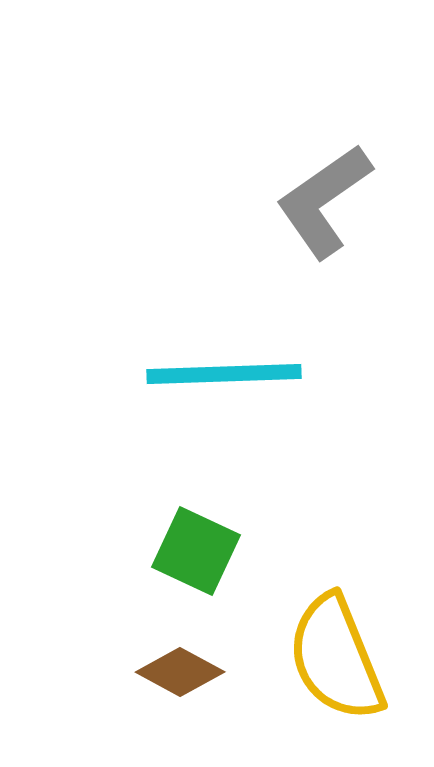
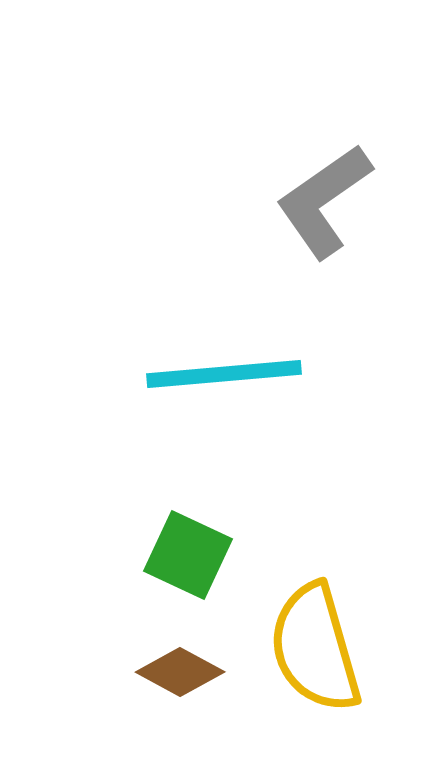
cyan line: rotated 3 degrees counterclockwise
green square: moved 8 px left, 4 px down
yellow semicircle: moved 21 px left, 10 px up; rotated 6 degrees clockwise
